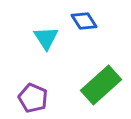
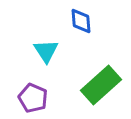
blue diamond: moved 3 px left; rotated 28 degrees clockwise
cyan triangle: moved 13 px down
